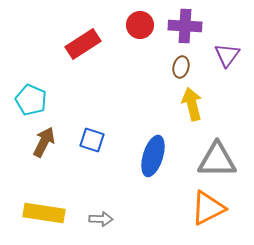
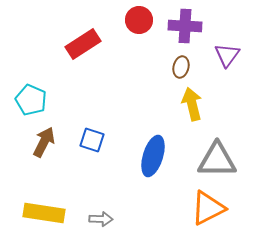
red circle: moved 1 px left, 5 px up
